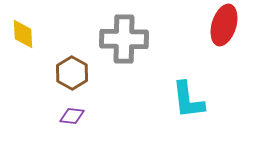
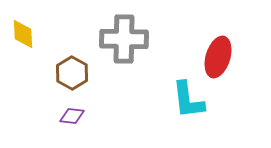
red ellipse: moved 6 px left, 32 px down
